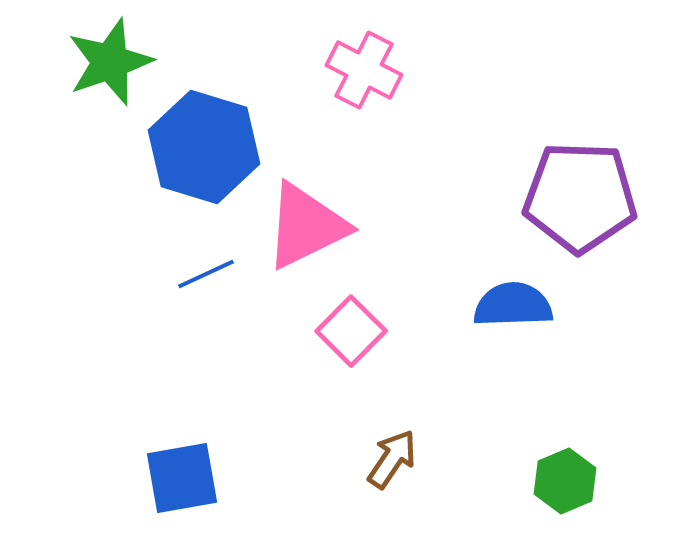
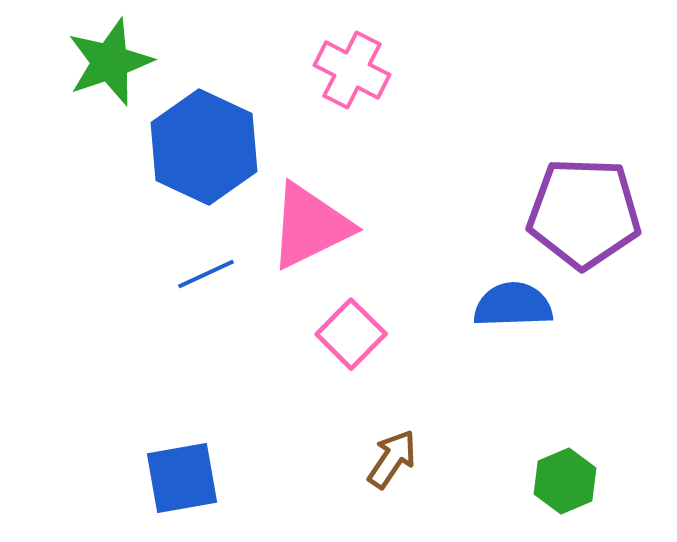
pink cross: moved 12 px left
blue hexagon: rotated 8 degrees clockwise
purple pentagon: moved 4 px right, 16 px down
pink triangle: moved 4 px right
pink square: moved 3 px down
